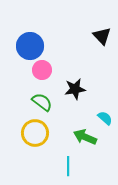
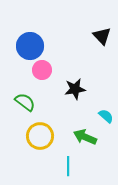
green semicircle: moved 17 px left
cyan semicircle: moved 1 px right, 2 px up
yellow circle: moved 5 px right, 3 px down
